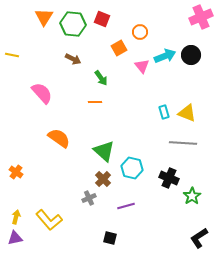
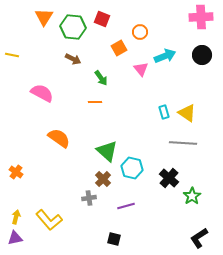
pink cross: rotated 20 degrees clockwise
green hexagon: moved 3 px down
black circle: moved 11 px right
pink triangle: moved 1 px left, 3 px down
pink semicircle: rotated 20 degrees counterclockwise
yellow triangle: rotated 12 degrees clockwise
green triangle: moved 3 px right
black cross: rotated 18 degrees clockwise
gray cross: rotated 16 degrees clockwise
black square: moved 4 px right, 1 px down
